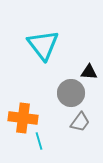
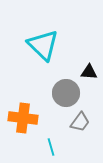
cyan triangle: rotated 8 degrees counterclockwise
gray circle: moved 5 px left
cyan line: moved 12 px right, 6 px down
